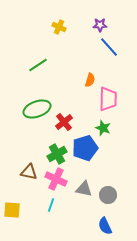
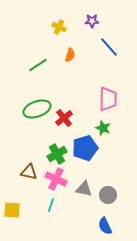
purple star: moved 8 px left, 4 px up
orange semicircle: moved 20 px left, 25 px up
red cross: moved 4 px up
